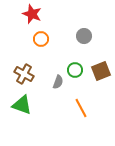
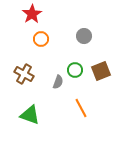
red star: rotated 18 degrees clockwise
green triangle: moved 8 px right, 10 px down
